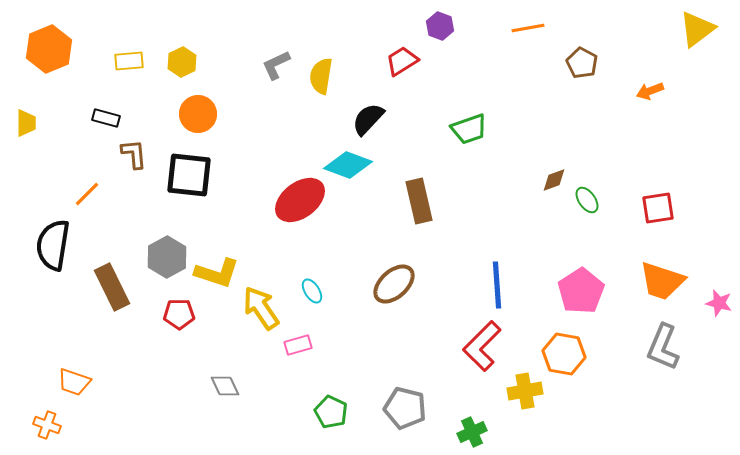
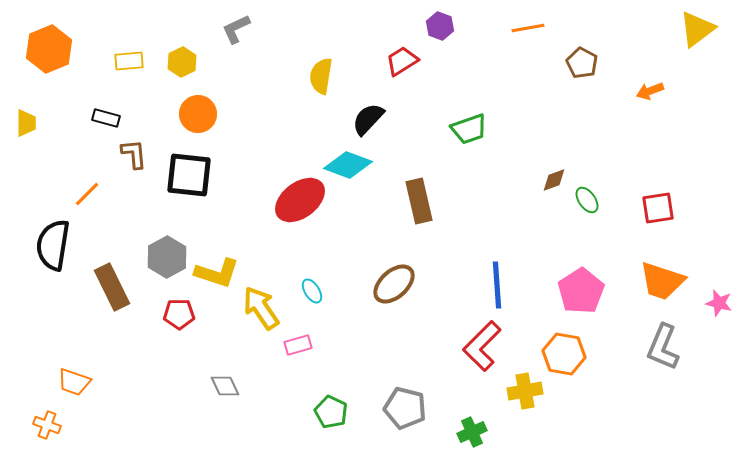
gray L-shape at (276, 65): moved 40 px left, 36 px up
